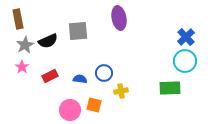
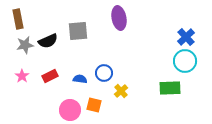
gray star: rotated 18 degrees clockwise
pink star: moved 9 px down
yellow cross: rotated 32 degrees counterclockwise
